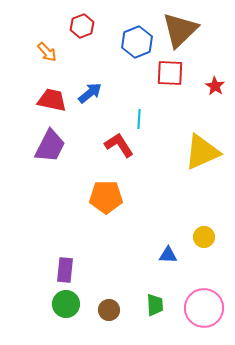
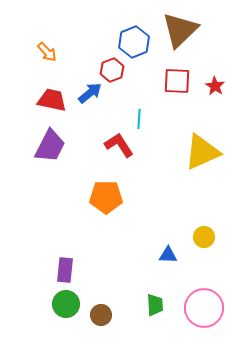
red hexagon: moved 30 px right, 44 px down
blue hexagon: moved 3 px left
red square: moved 7 px right, 8 px down
brown circle: moved 8 px left, 5 px down
